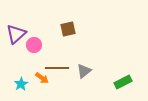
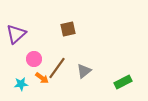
pink circle: moved 14 px down
brown line: rotated 55 degrees counterclockwise
cyan star: rotated 24 degrees clockwise
